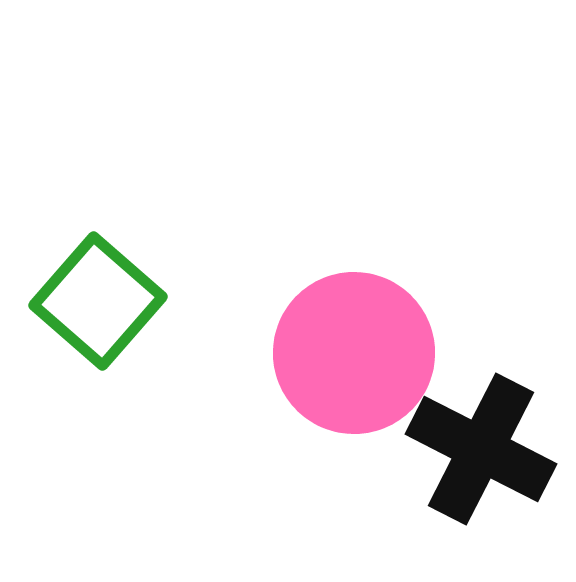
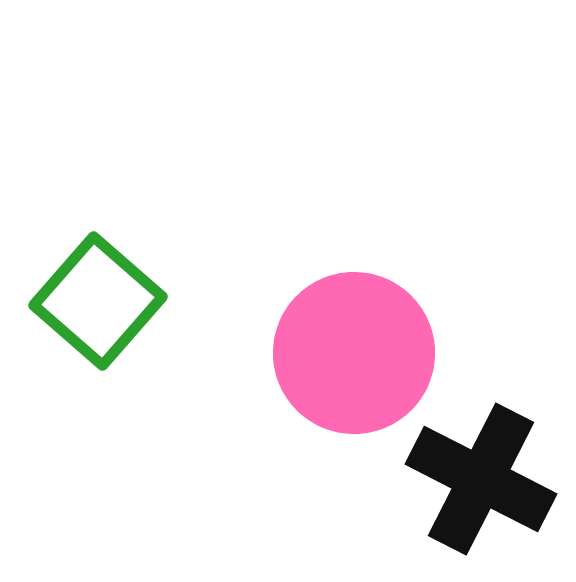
black cross: moved 30 px down
